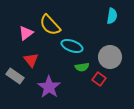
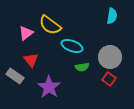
yellow semicircle: rotated 10 degrees counterclockwise
red square: moved 10 px right
